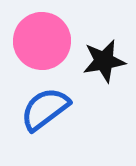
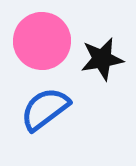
black star: moved 2 px left, 2 px up
